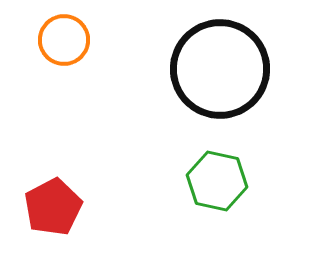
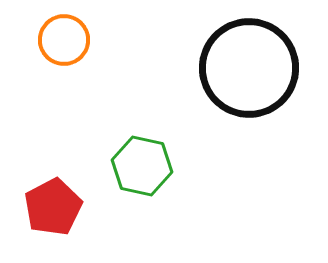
black circle: moved 29 px right, 1 px up
green hexagon: moved 75 px left, 15 px up
